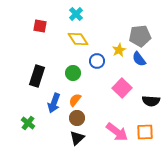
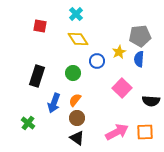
yellow star: moved 2 px down
blue semicircle: rotated 42 degrees clockwise
pink arrow: rotated 65 degrees counterclockwise
black triangle: rotated 42 degrees counterclockwise
